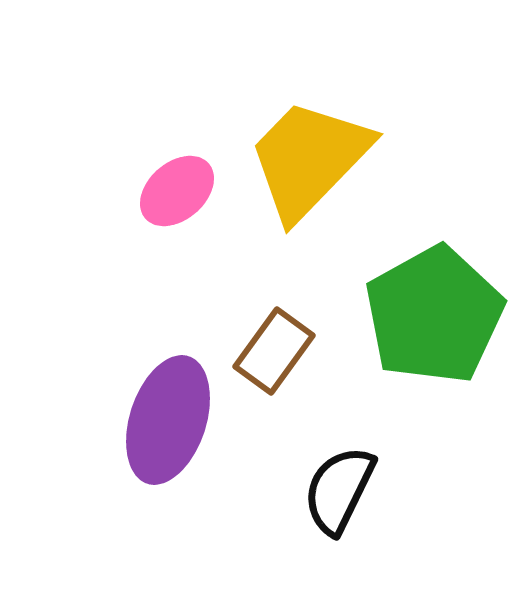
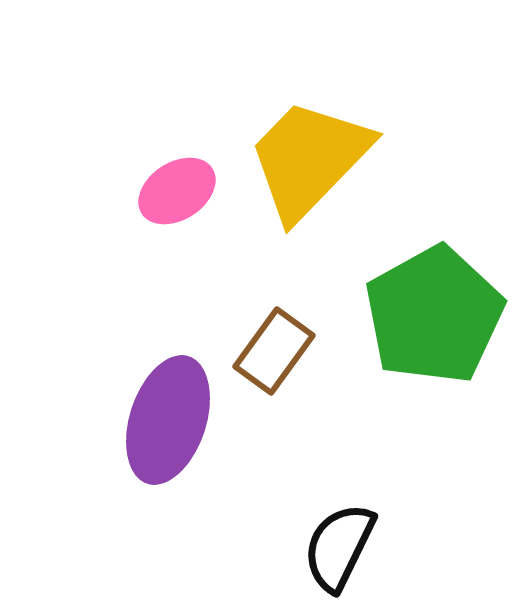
pink ellipse: rotated 8 degrees clockwise
black semicircle: moved 57 px down
